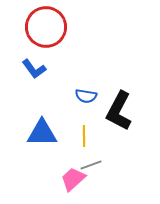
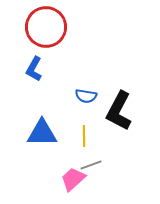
blue L-shape: rotated 65 degrees clockwise
